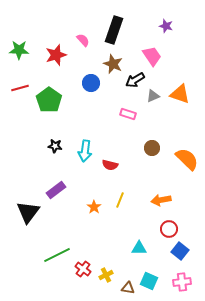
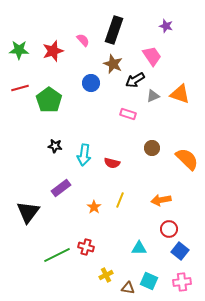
red star: moved 3 px left, 4 px up
cyan arrow: moved 1 px left, 4 px down
red semicircle: moved 2 px right, 2 px up
purple rectangle: moved 5 px right, 2 px up
red cross: moved 3 px right, 22 px up; rotated 21 degrees counterclockwise
